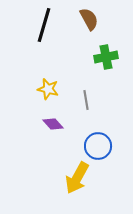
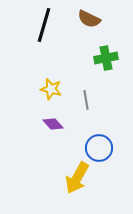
brown semicircle: rotated 145 degrees clockwise
green cross: moved 1 px down
yellow star: moved 3 px right
blue circle: moved 1 px right, 2 px down
